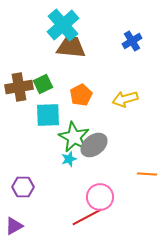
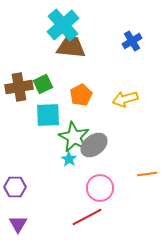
cyan star: rotated 21 degrees counterclockwise
orange line: rotated 12 degrees counterclockwise
purple hexagon: moved 8 px left
pink circle: moved 9 px up
purple triangle: moved 4 px right, 2 px up; rotated 30 degrees counterclockwise
